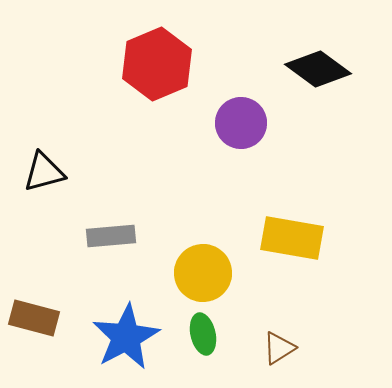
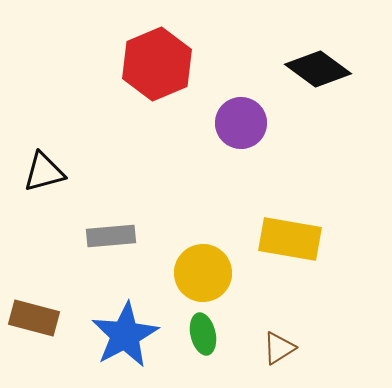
yellow rectangle: moved 2 px left, 1 px down
blue star: moved 1 px left, 2 px up
